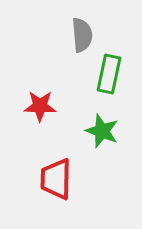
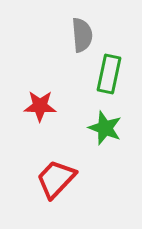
green star: moved 3 px right, 3 px up
red trapezoid: rotated 42 degrees clockwise
